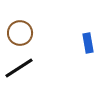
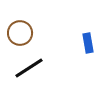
black line: moved 10 px right
